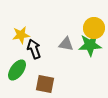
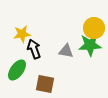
yellow star: moved 1 px right, 1 px up
gray triangle: moved 7 px down
